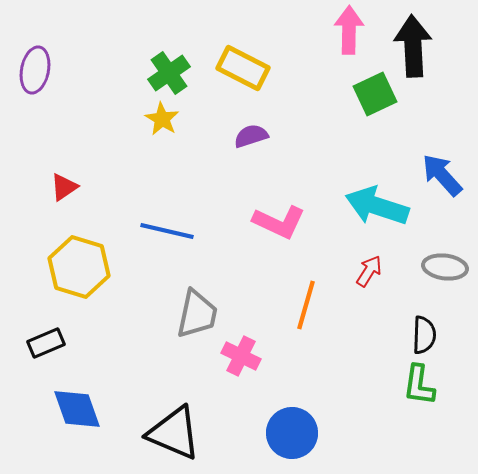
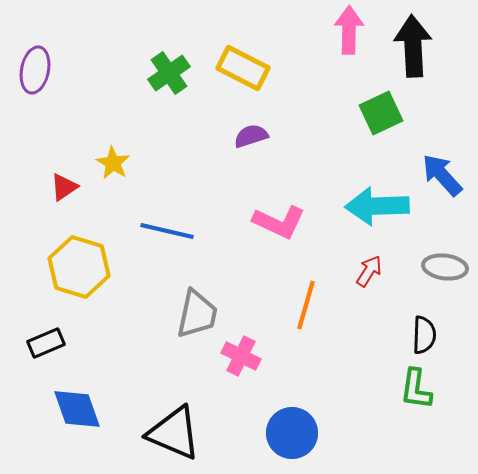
green square: moved 6 px right, 19 px down
yellow star: moved 49 px left, 44 px down
cyan arrow: rotated 20 degrees counterclockwise
green L-shape: moved 3 px left, 4 px down
